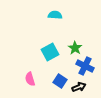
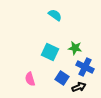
cyan semicircle: rotated 32 degrees clockwise
green star: rotated 24 degrees counterclockwise
cyan square: rotated 36 degrees counterclockwise
blue cross: moved 1 px down
blue square: moved 2 px right, 3 px up
